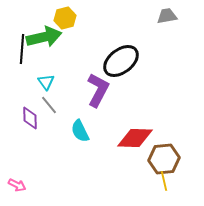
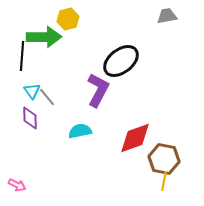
yellow hexagon: moved 3 px right, 1 px down
green arrow: rotated 12 degrees clockwise
black line: moved 7 px down
cyan triangle: moved 14 px left, 9 px down
gray line: moved 2 px left, 8 px up
cyan semicircle: rotated 105 degrees clockwise
red diamond: rotated 21 degrees counterclockwise
brown hexagon: rotated 16 degrees clockwise
yellow line: rotated 24 degrees clockwise
